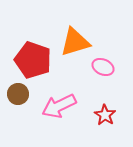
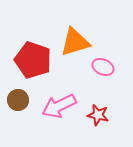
brown circle: moved 6 px down
red star: moved 7 px left; rotated 20 degrees counterclockwise
